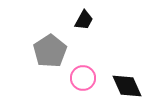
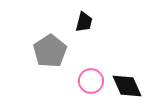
black trapezoid: moved 2 px down; rotated 15 degrees counterclockwise
pink circle: moved 8 px right, 3 px down
